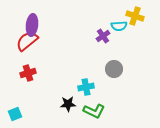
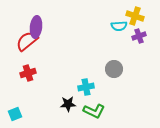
purple ellipse: moved 4 px right, 2 px down
purple cross: moved 36 px right; rotated 16 degrees clockwise
